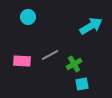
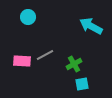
cyan arrow: rotated 120 degrees counterclockwise
gray line: moved 5 px left
